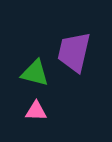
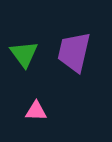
green triangle: moved 11 px left, 19 px up; rotated 40 degrees clockwise
